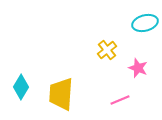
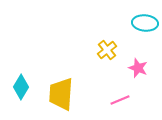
cyan ellipse: rotated 20 degrees clockwise
